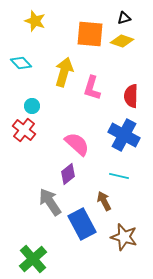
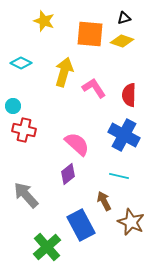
yellow star: moved 9 px right
cyan diamond: rotated 20 degrees counterclockwise
pink L-shape: moved 2 px right; rotated 130 degrees clockwise
red semicircle: moved 2 px left, 1 px up
cyan circle: moved 19 px left
red cross: rotated 25 degrees counterclockwise
gray arrow: moved 24 px left, 7 px up; rotated 8 degrees counterclockwise
blue rectangle: moved 1 px left, 1 px down
brown star: moved 7 px right, 15 px up; rotated 8 degrees clockwise
green cross: moved 14 px right, 12 px up
